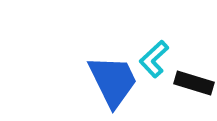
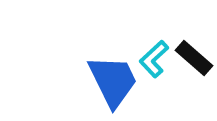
black rectangle: moved 25 px up; rotated 24 degrees clockwise
